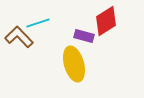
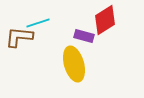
red diamond: moved 1 px left, 1 px up
brown L-shape: rotated 40 degrees counterclockwise
